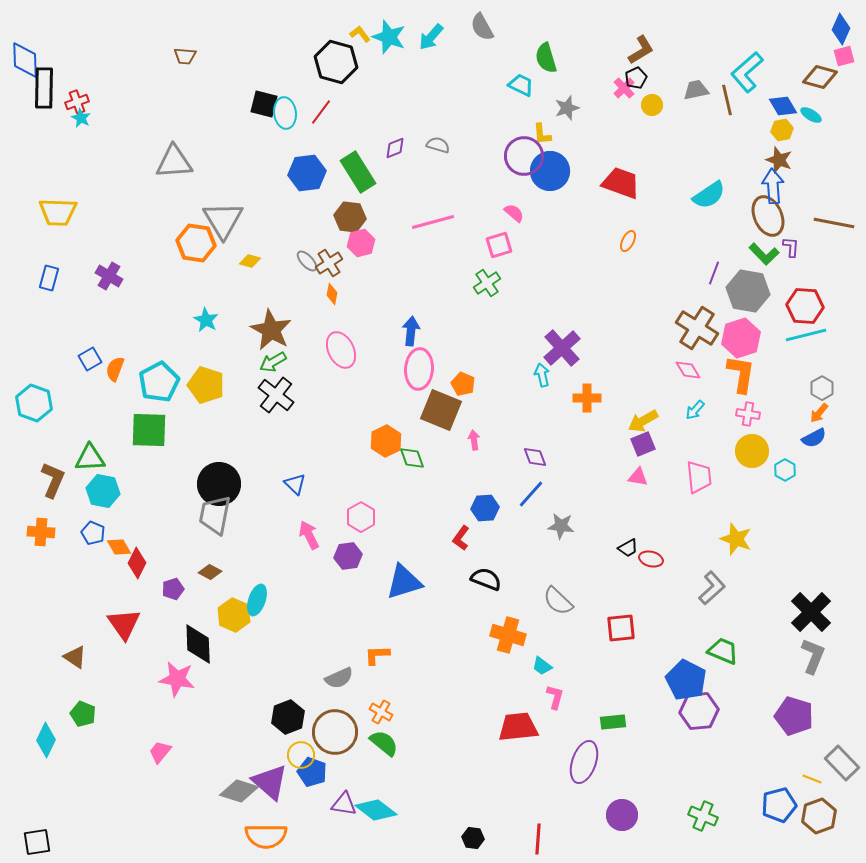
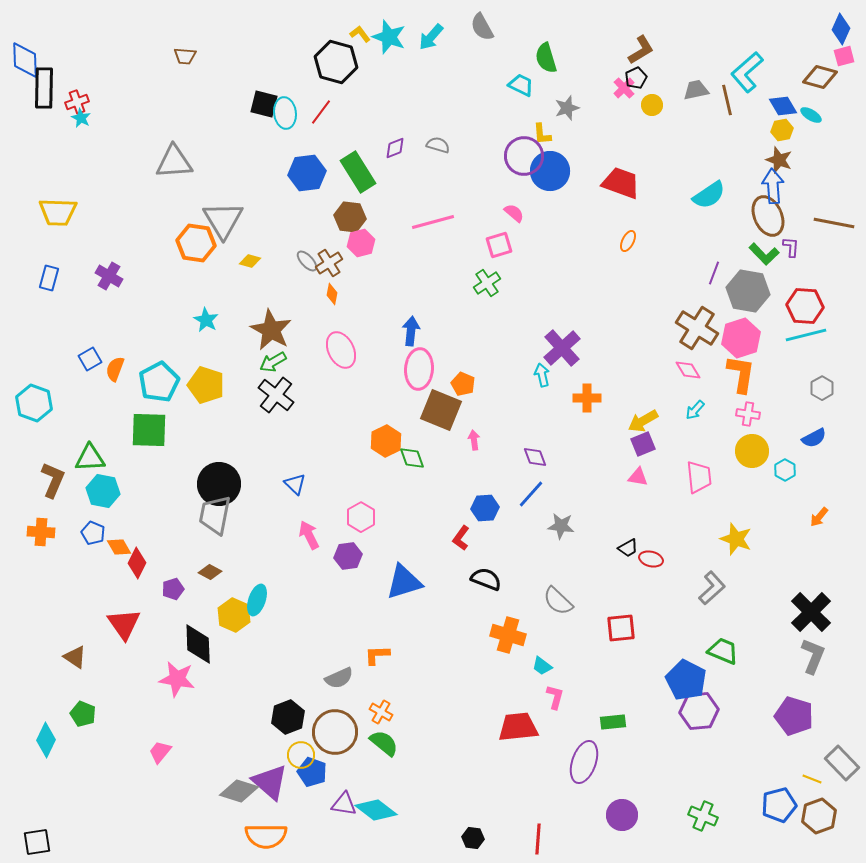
orange arrow at (819, 413): moved 104 px down
